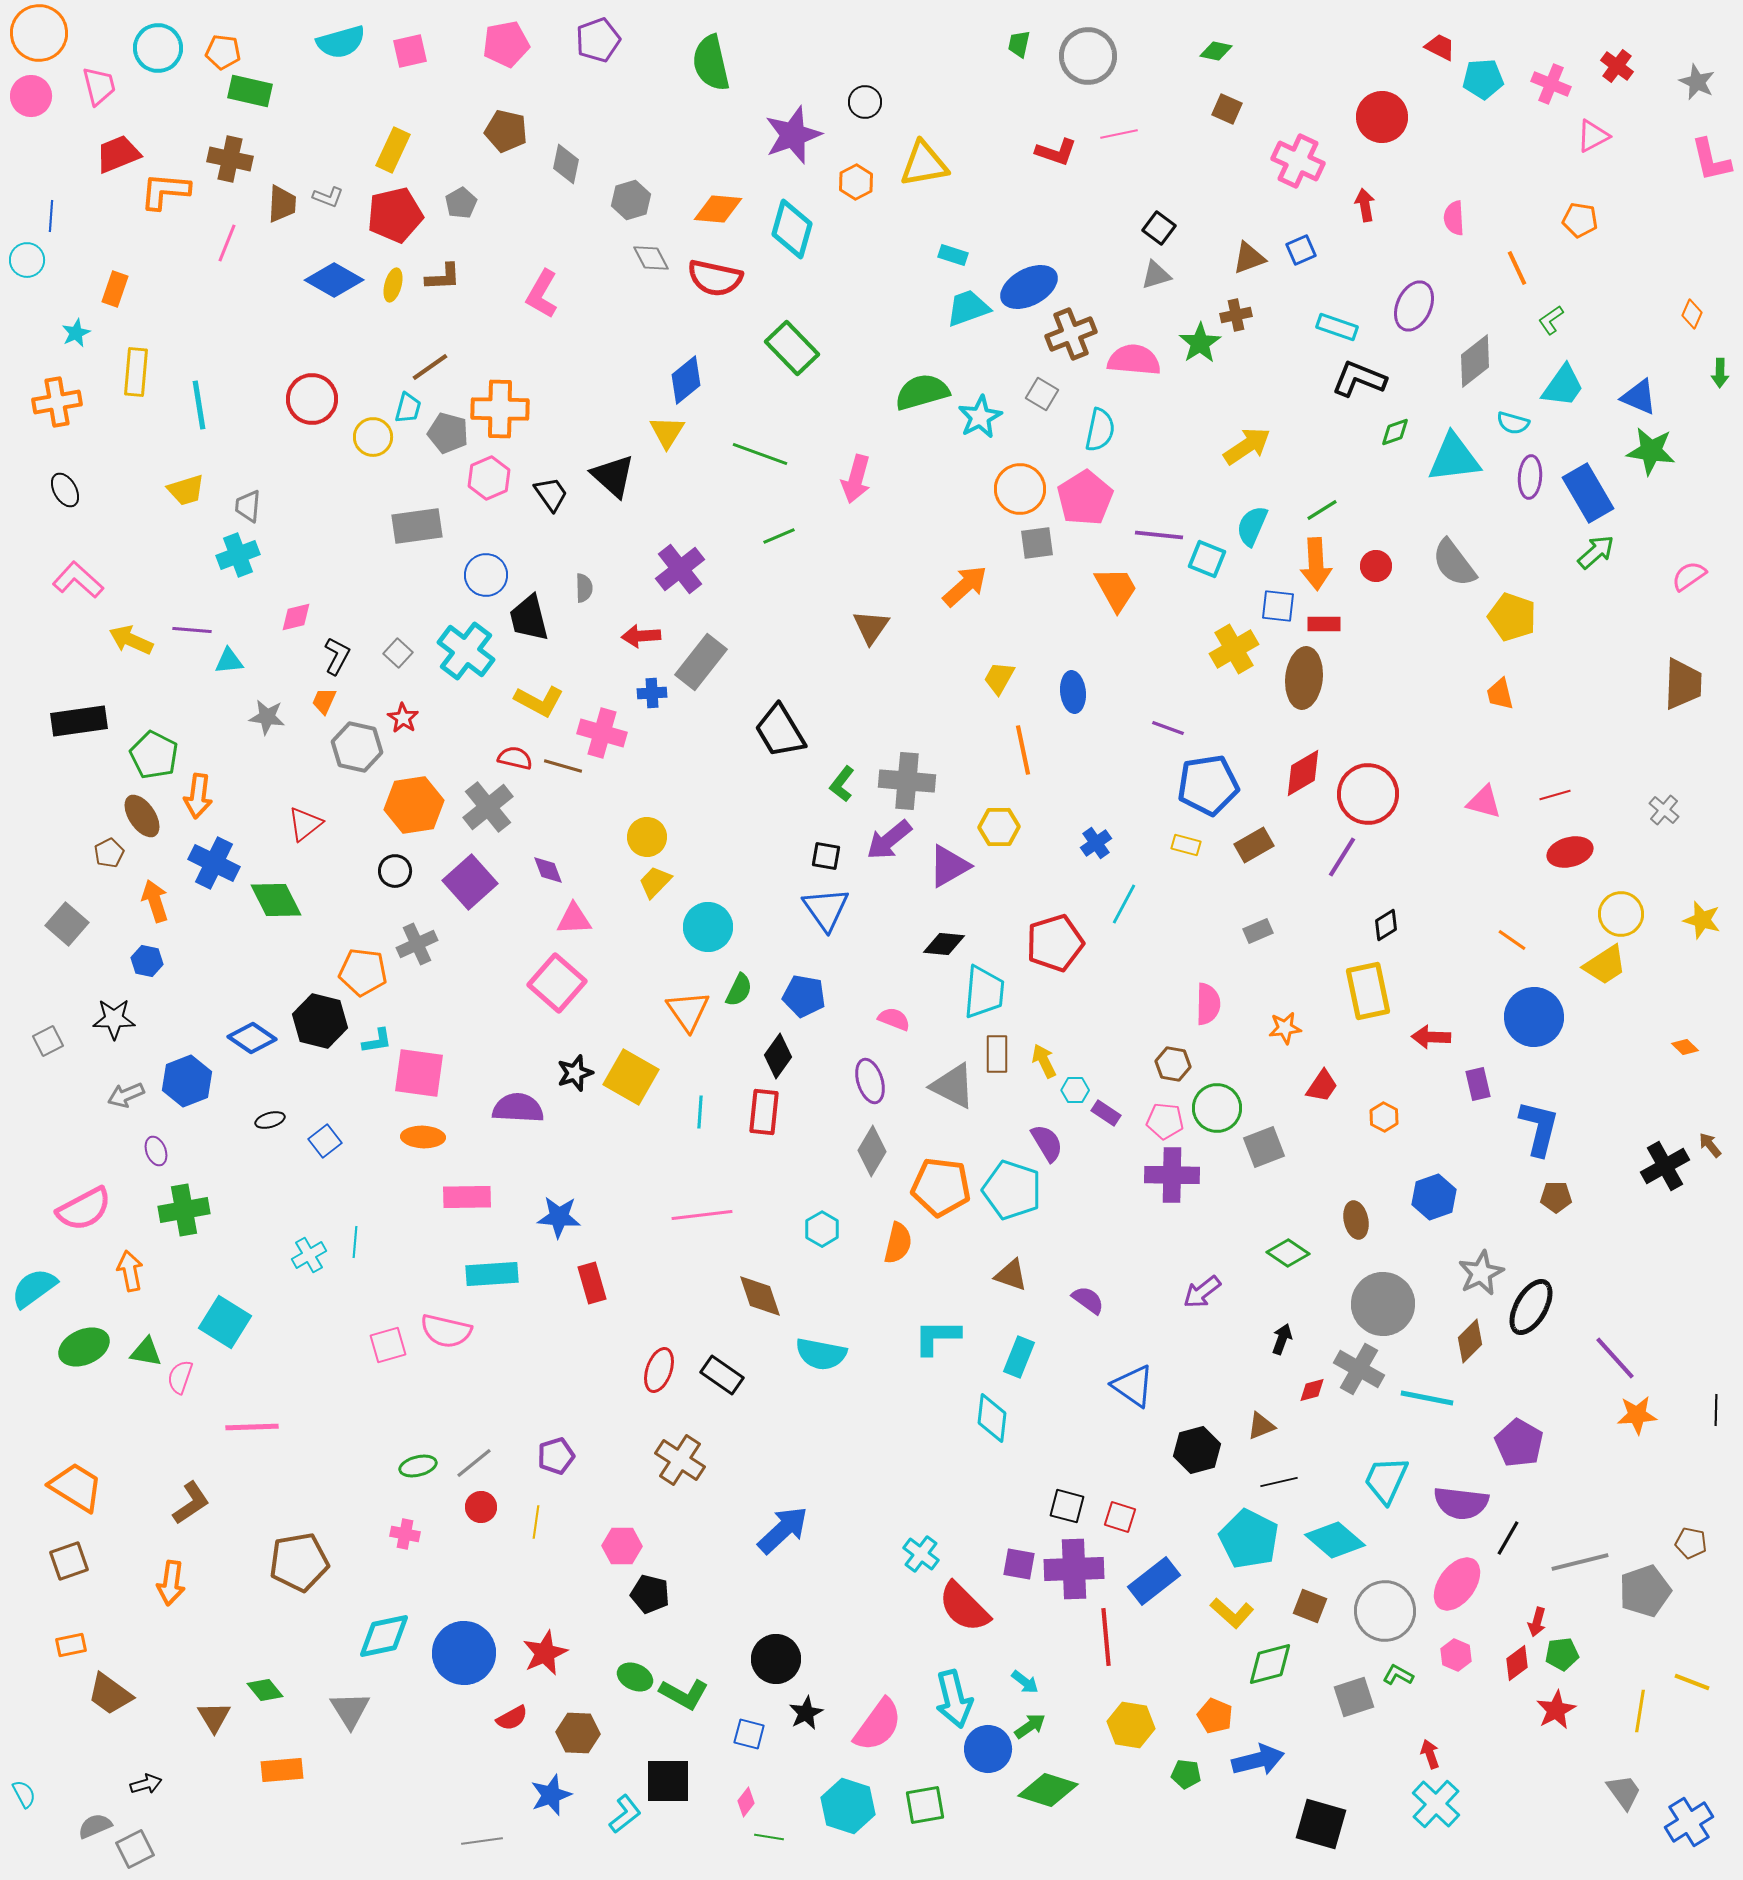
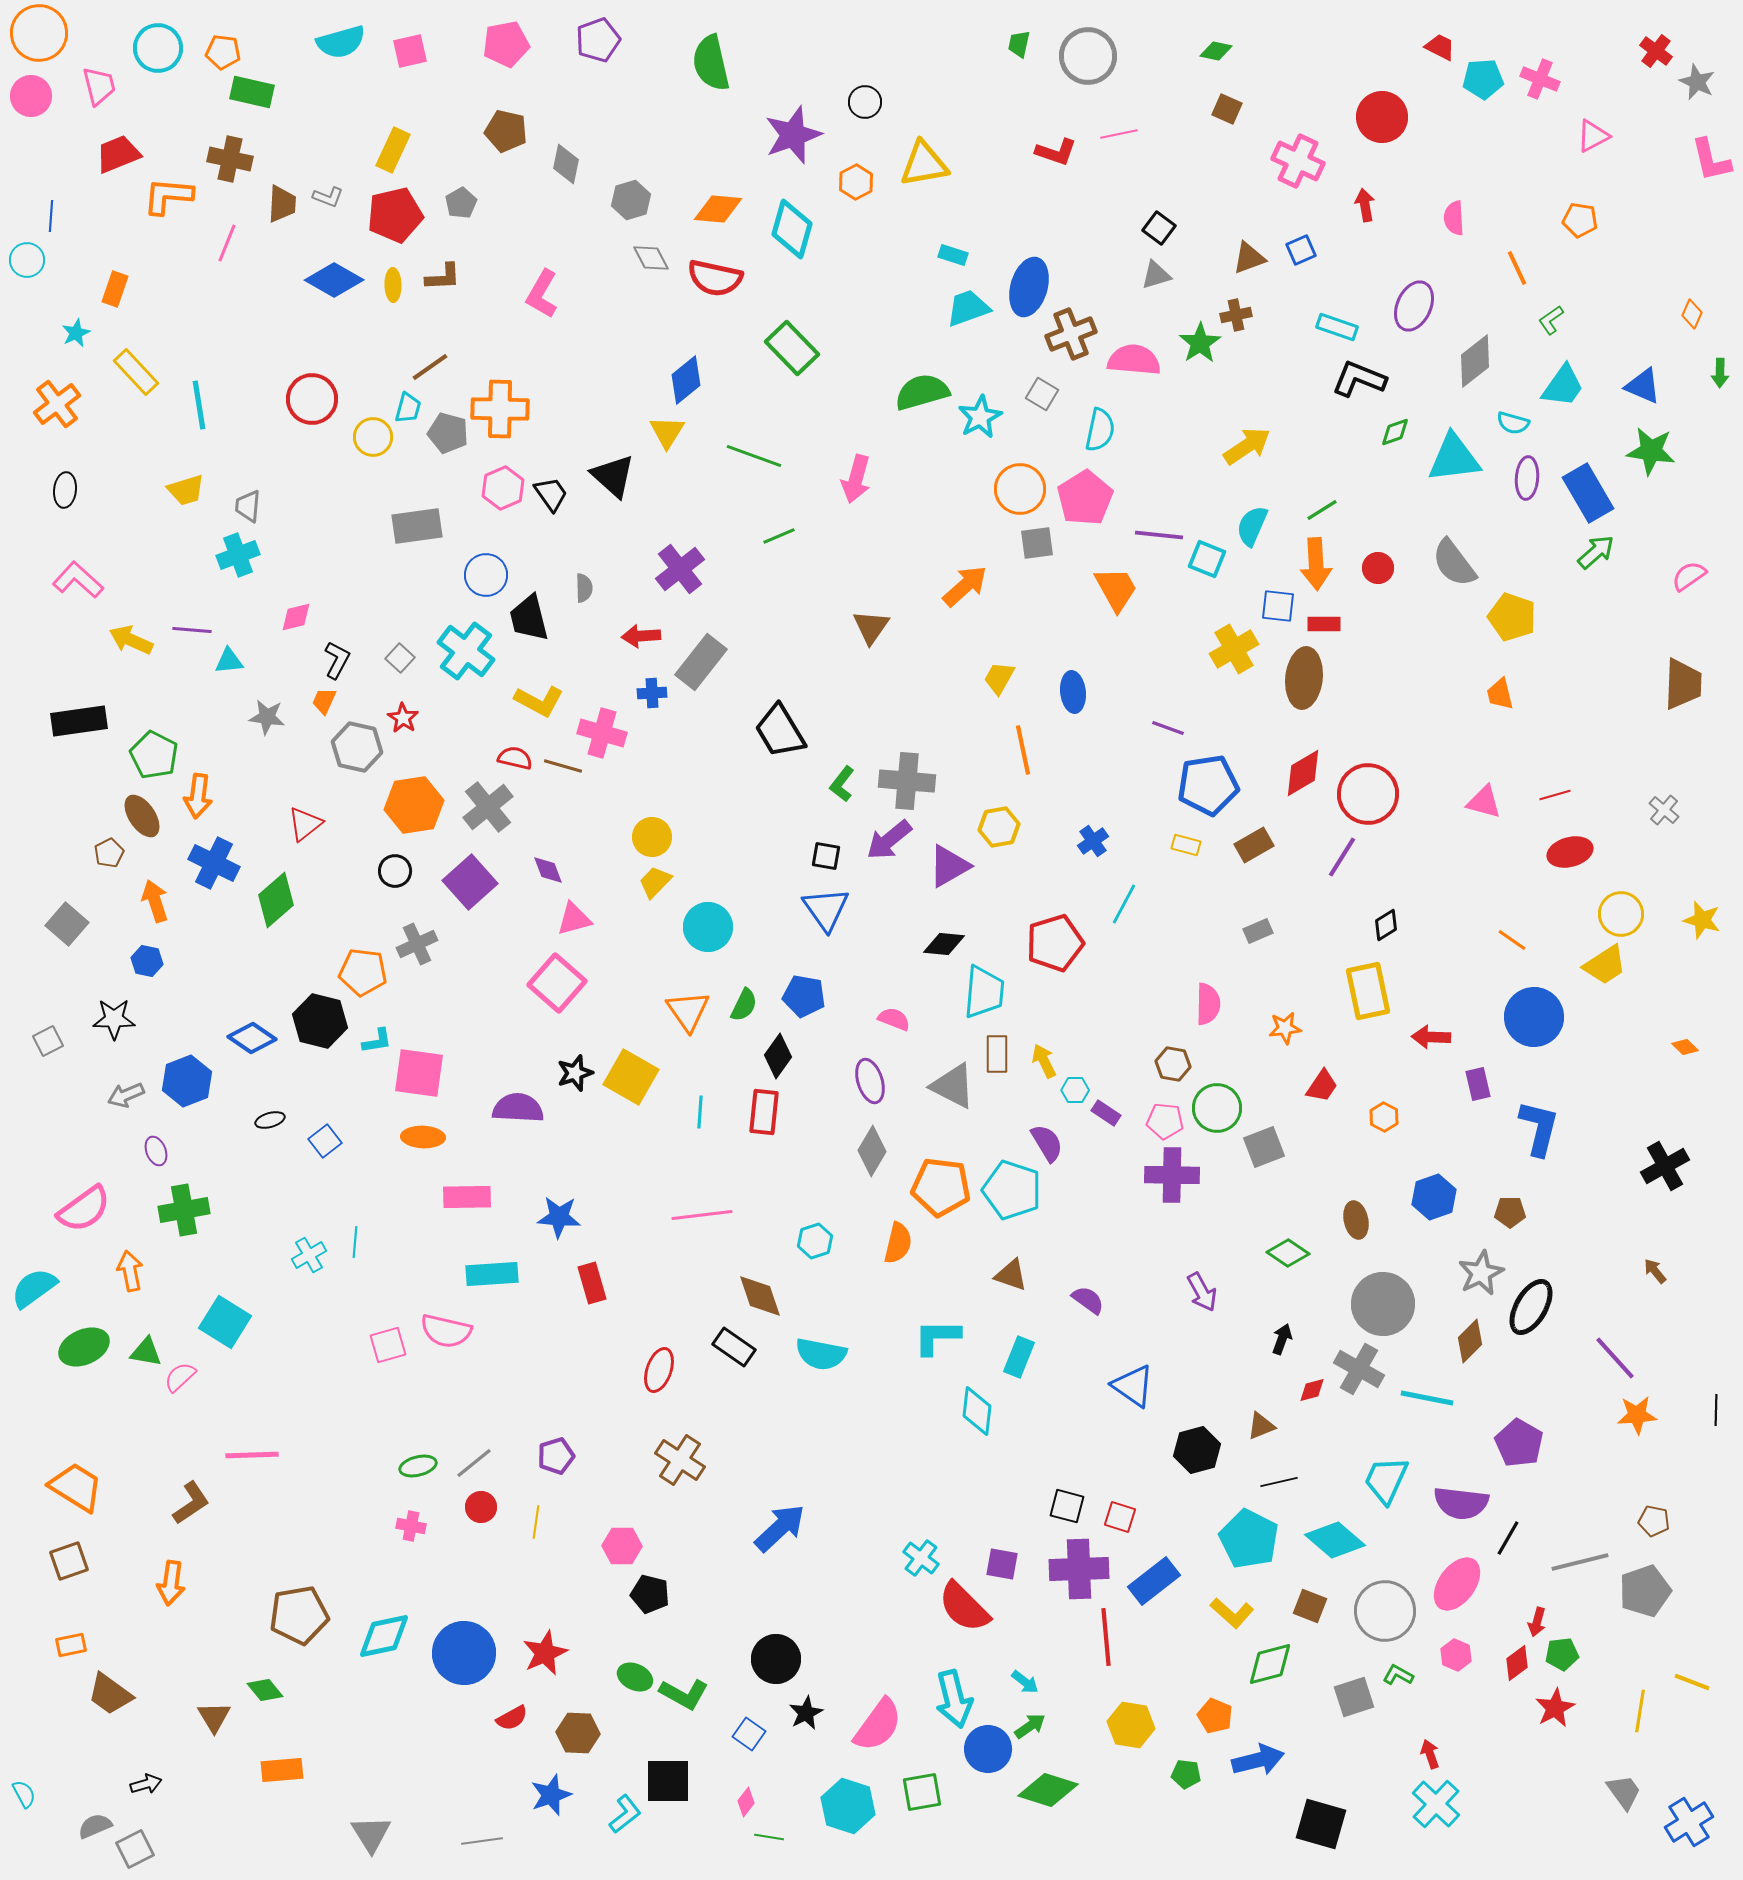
red cross at (1617, 66): moved 39 px right, 15 px up
pink cross at (1551, 84): moved 11 px left, 5 px up
green rectangle at (250, 91): moved 2 px right, 1 px down
orange L-shape at (165, 191): moved 3 px right, 5 px down
yellow ellipse at (393, 285): rotated 16 degrees counterclockwise
blue ellipse at (1029, 287): rotated 46 degrees counterclockwise
yellow rectangle at (136, 372): rotated 48 degrees counterclockwise
blue triangle at (1639, 397): moved 4 px right, 11 px up
orange cross at (57, 402): moved 2 px down; rotated 27 degrees counterclockwise
green line at (760, 454): moved 6 px left, 2 px down
purple ellipse at (1530, 477): moved 3 px left, 1 px down
pink hexagon at (489, 478): moved 14 px right, 10 px down
black ellipse at (65, 490): rotated 36 degrees clockwise
red circle at (1376, 566): moved 2 px right, 2 px down
gray square at (398, 653): moved 2 px right, 5 px down
black L-shape at (337, 656): moved 4 px down
yellow hexagon at (999, 827): rotated 9 degrees counterclockwise
yellow circle at (647, 837): moved 5 px right
blue cross at (1096, 843): moved 3 px left, 2 px up
green diamond at (276, 900): rotated 76 degrees clockwise
pink triangle at (574, 919): rotated 12 degrees counterclockwise
green semicircle at (739, 990): moved 5 px right, 15 px down
brown arrow at (1710, 1145): moved 55 px left, 126 px down
brown pentagon at (1556, 1197): moved 46 px left, 15 px down
pink semicircle at (84, 1209): rotated 8 degrees counterclockwise
cyan hexagon at (822, 1229): moved 7 px left, 12 px down; rotated 12 degrees clockwise
purple arrow at (1202, 1292): rotated 81 degrees counterclockwise
black rectangle at (722, 1375): moved 12 px right, 28 px up
pink semicircle at (180, 1377): rotated 28 degrees clockwise
cyan diamond at (992, 1418): moved 15 px left, 7 px up
pink line at (252, 1427): moved 28 px down
blue arrow at (783, 1530): moved 3 px left, 2 px up
pink cross at (405, 1534): moved 6 px right, 8 px up
brown pentagon at (1691, 1543): moved 37 px left, 22 px up
cyan cross at (921, 1554): moved 4 px down
brown pentagon at (299, 1562): moved 53 px down
purple square at (1019, 1564): moved 17 px left
purple cross at (1074, 1569): moved 5 px right
gray triangle at (350, 1710): moved 21 px right, 124 px down
red star at (1556, 1710): moved 1 px left, 2 px up
blue square at (749, 1734): rotated 20 degrees clockwise
green square at (925, 1805): moved 3 px left, 13 px up
